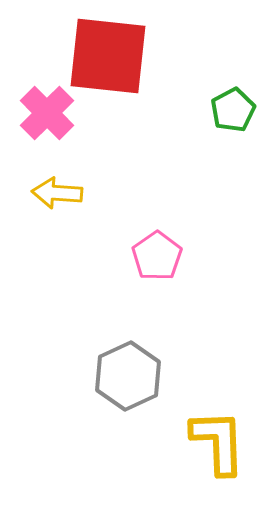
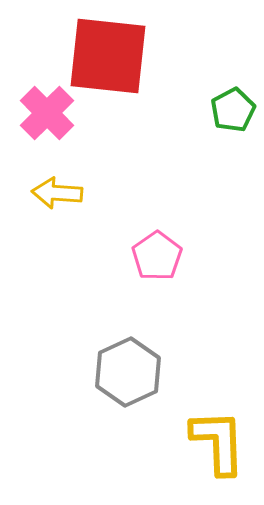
gray hexagon: moved 4 px up
